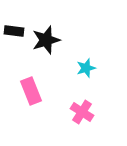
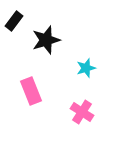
black rectangle: moved 10 px up; rotated 60 degrees counterclockwise
